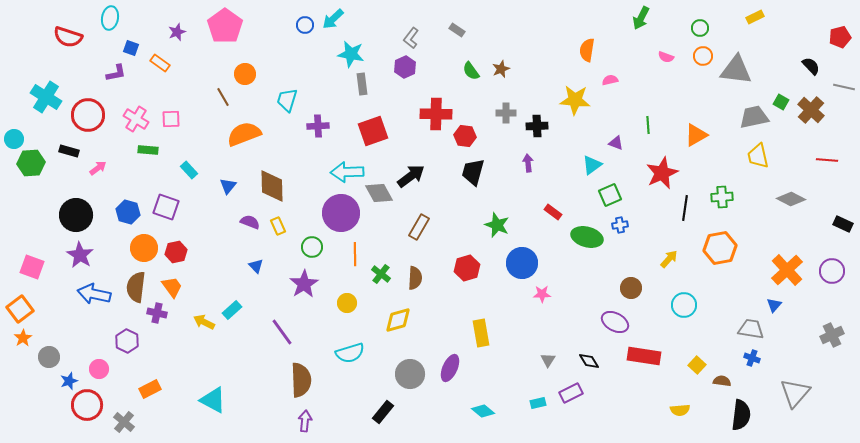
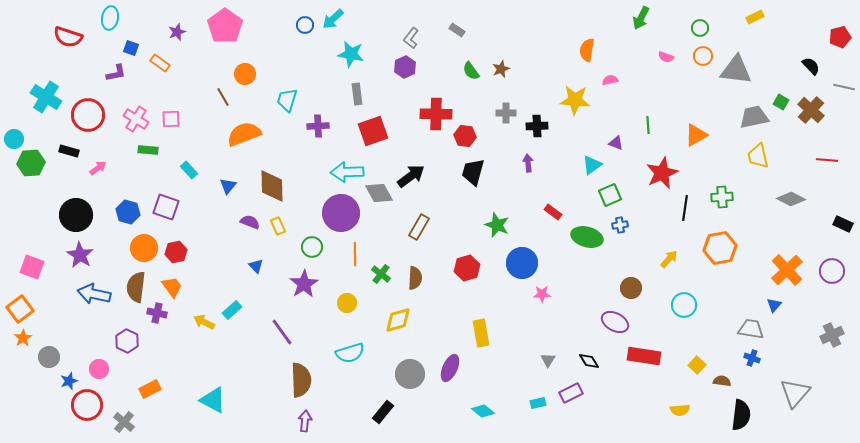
gray rectangle at (362, 84): moved 5 px left, 10 px down
